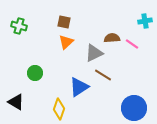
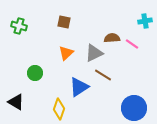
orange triangle: moved 11 px down
